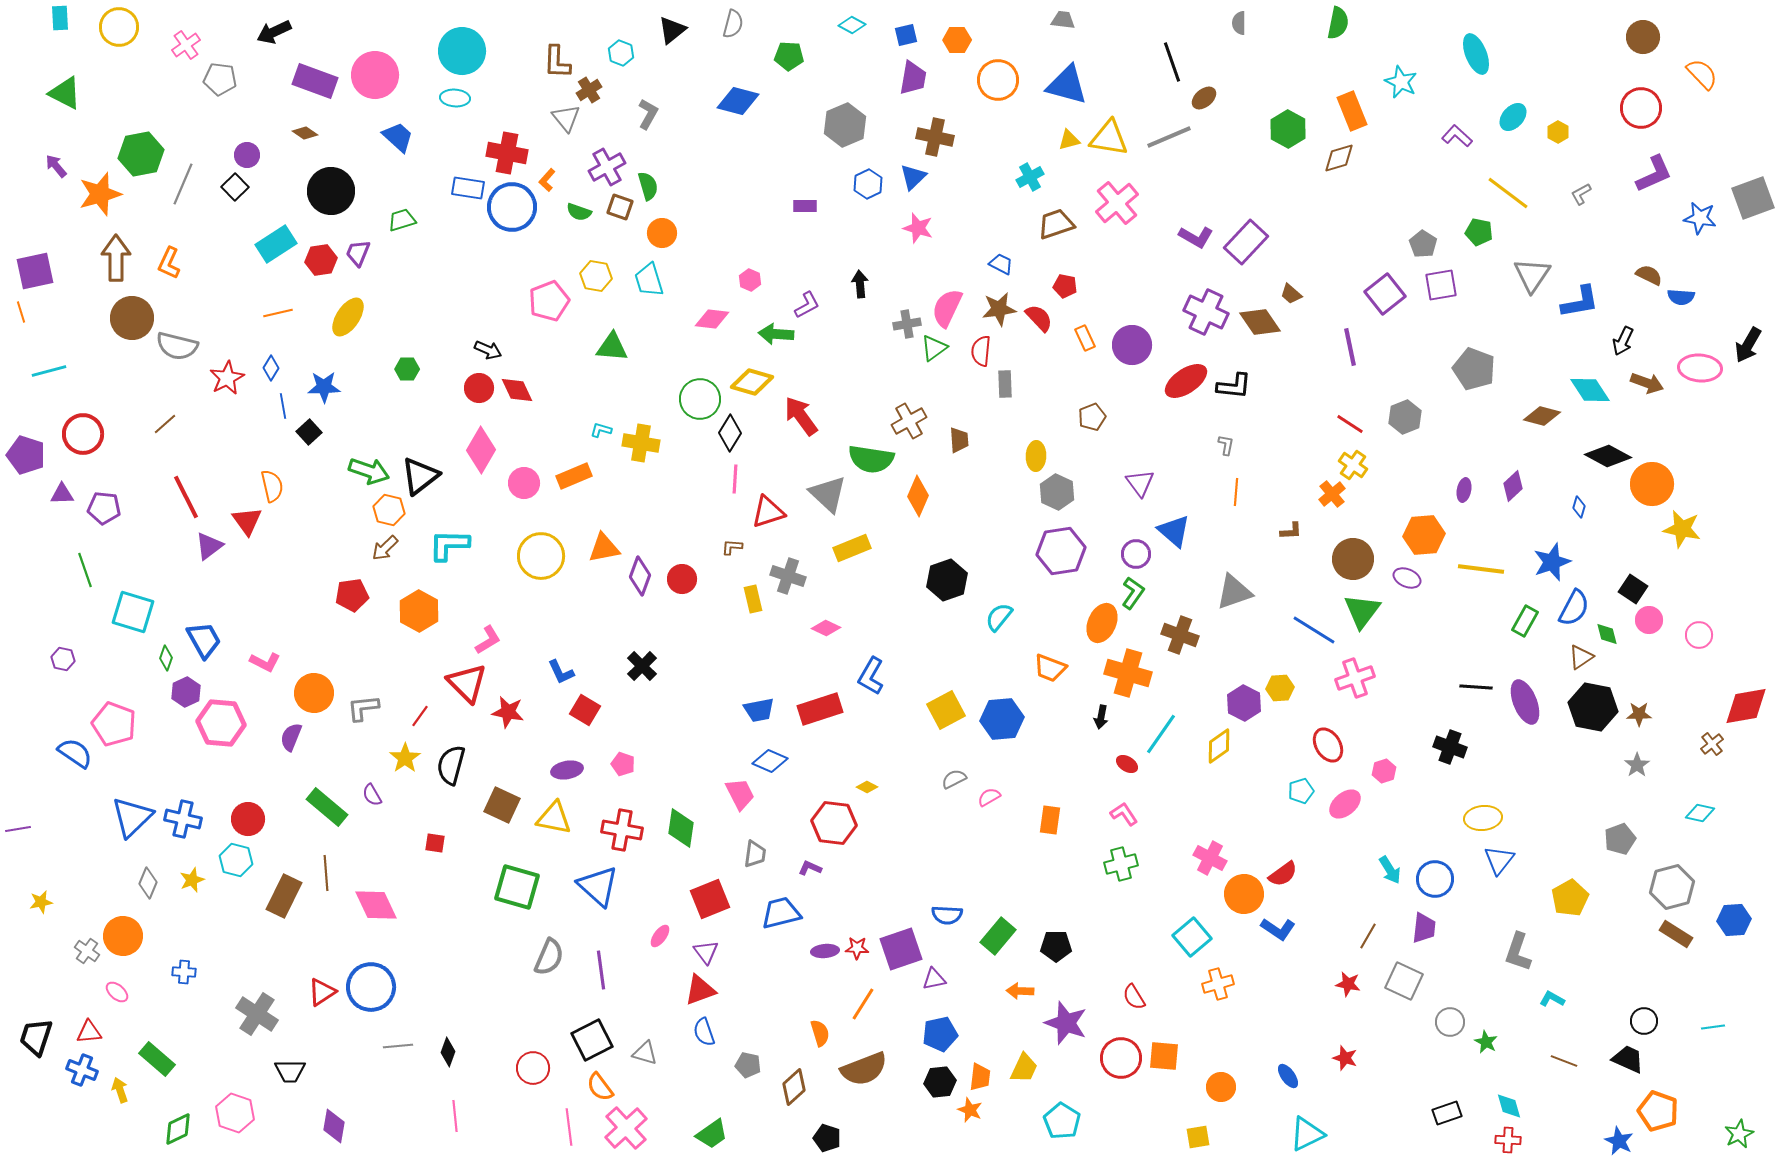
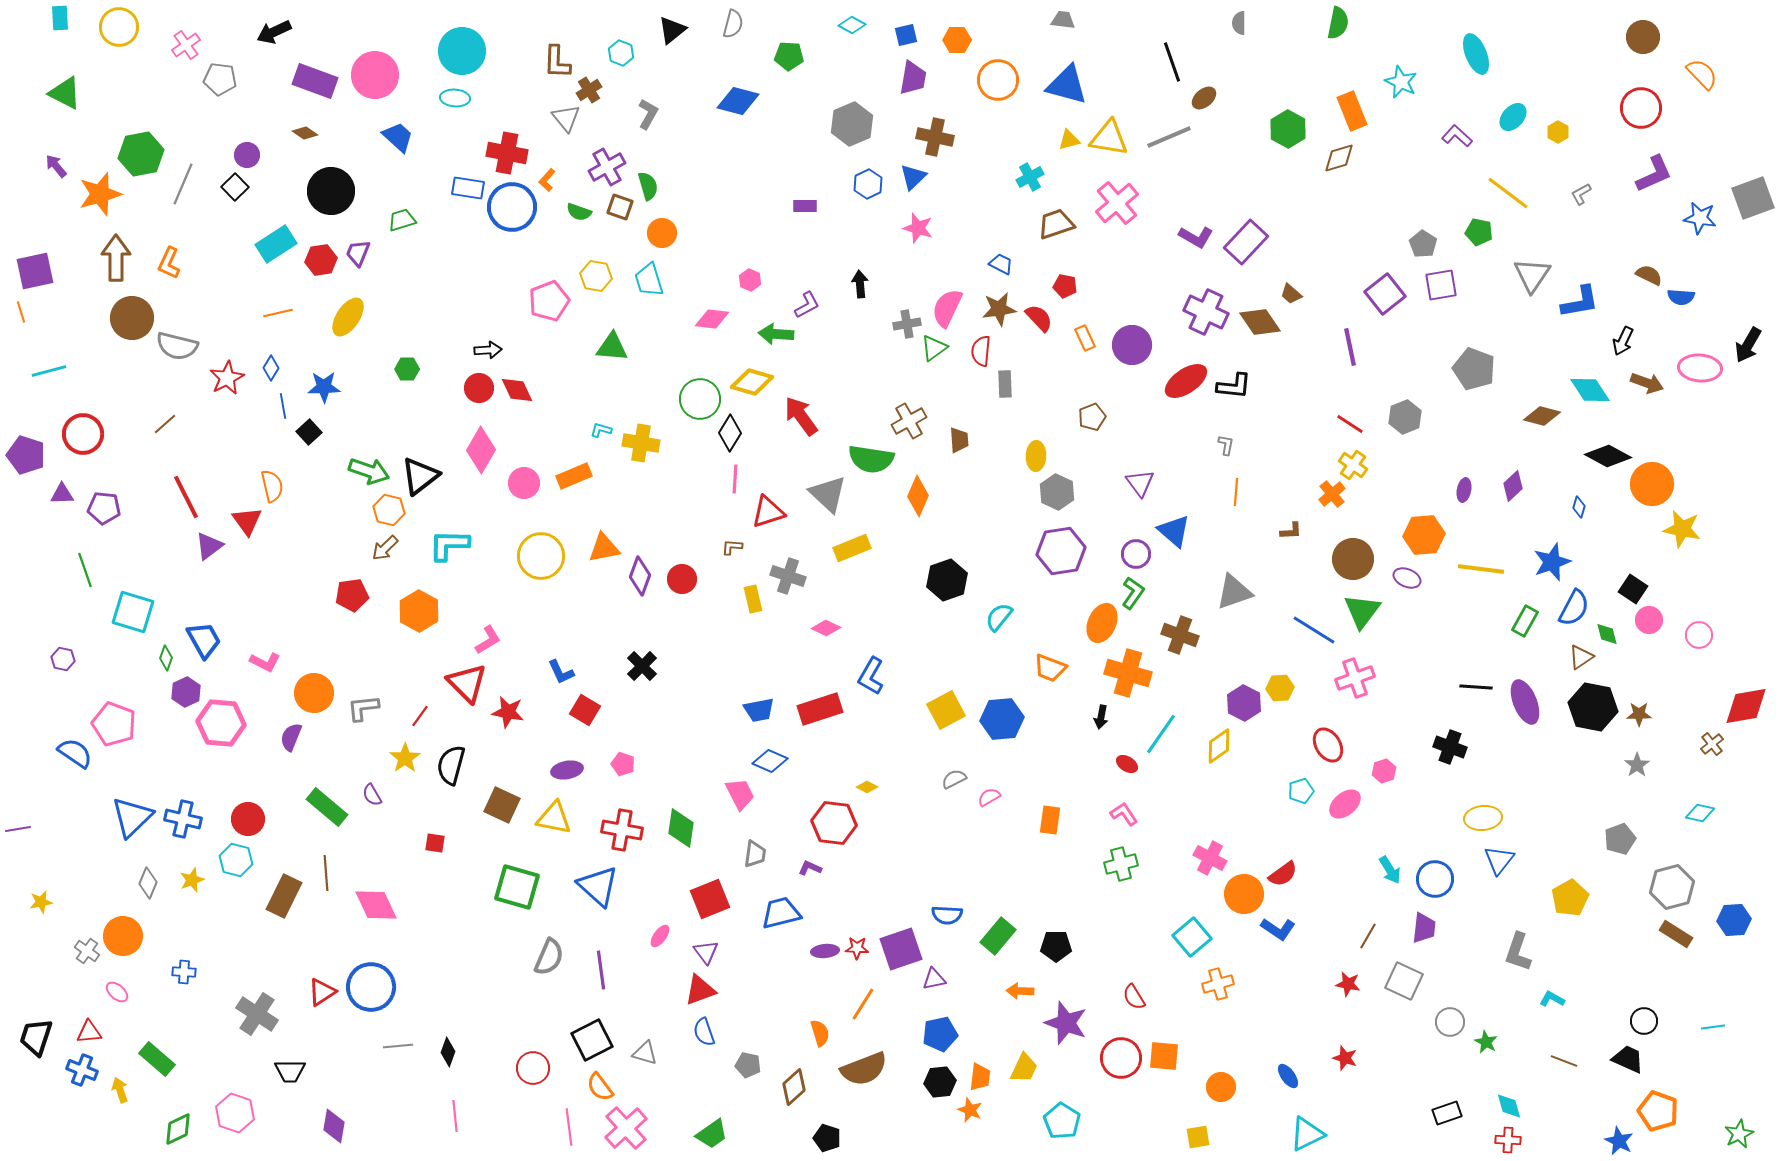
gray hexagon at (845, 125): moved 7 px right, 1 px up
black arrow at (488, 350): rotated 28 degrees counterclockwise
